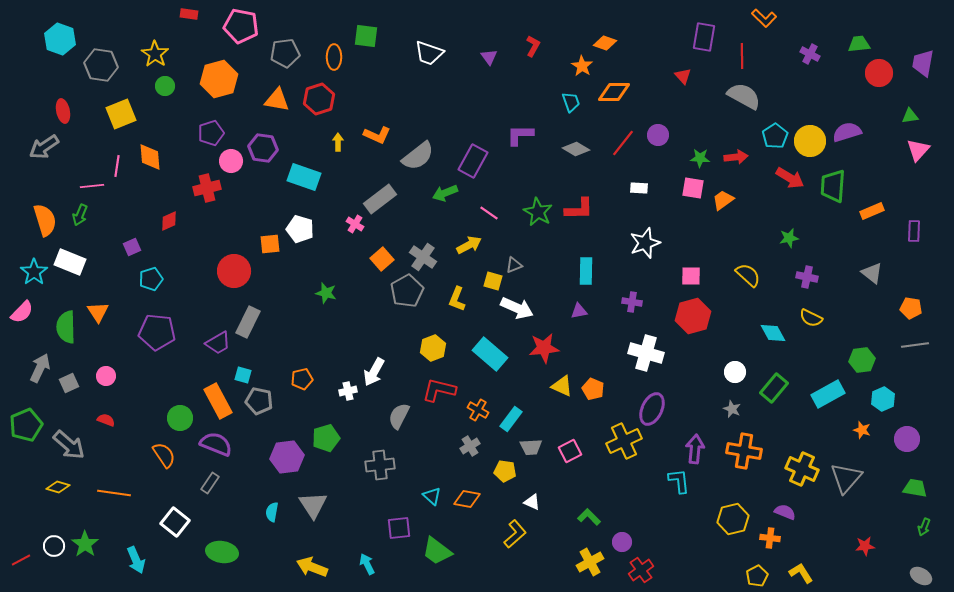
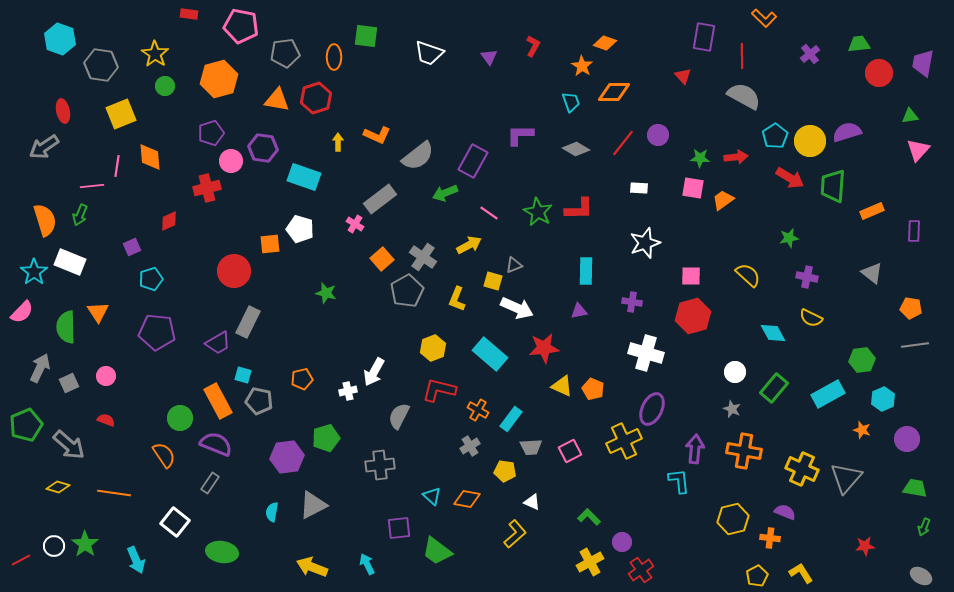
purple cross at (810, 54): rotated 24 degrees clockwise
red hexagon at (319, 99): moved 3 px left, 1 px up
gray triangle at (313, 505): rotated 36 degrees clockwise
